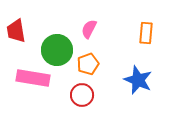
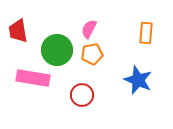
red trapezoid: moved 2 px right
orange pentagon: moved 4 px right, 10 px up; rotated 10 degrees clockwise
